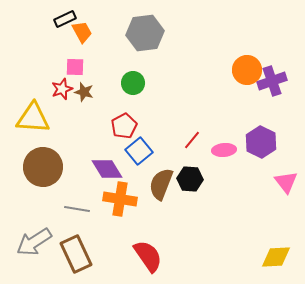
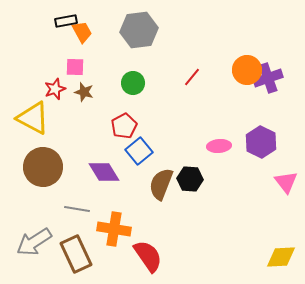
black rectangle: moved 1 px right, 2 px down; rotated 15 degrees clockwise
gray hexagon: moved 6 px left, 3 px up
purple cross: moved 4 px left, 3 px up
red star: moved 7 px left
yellow triangle: rotated 24 degrees clockwise
red line: moved 63 px up
pink ellipse: moved 5 px left, 4 px up
purple diamond: moved 3 px left, 3 px down
orange cross: moved 6 px left, 30 px down
yellow diamond: moved 5 px right
